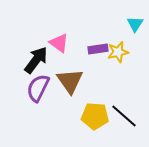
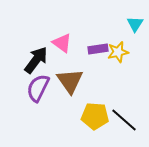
pink triangle: moved 3 px right
black line: moved 4 px down
